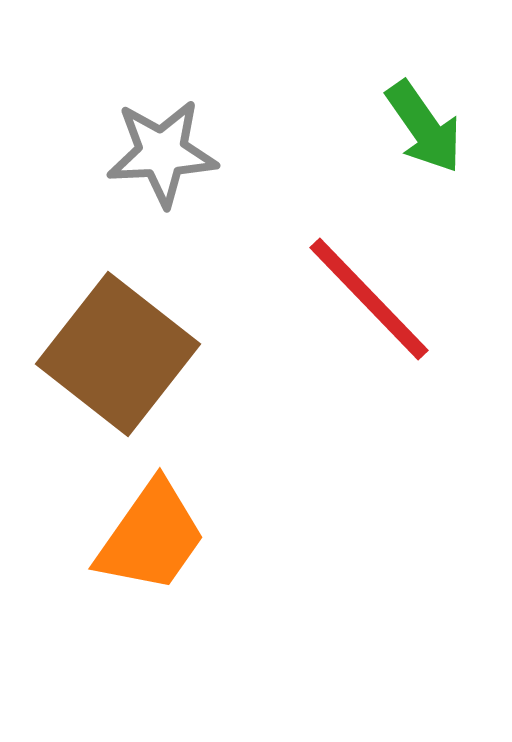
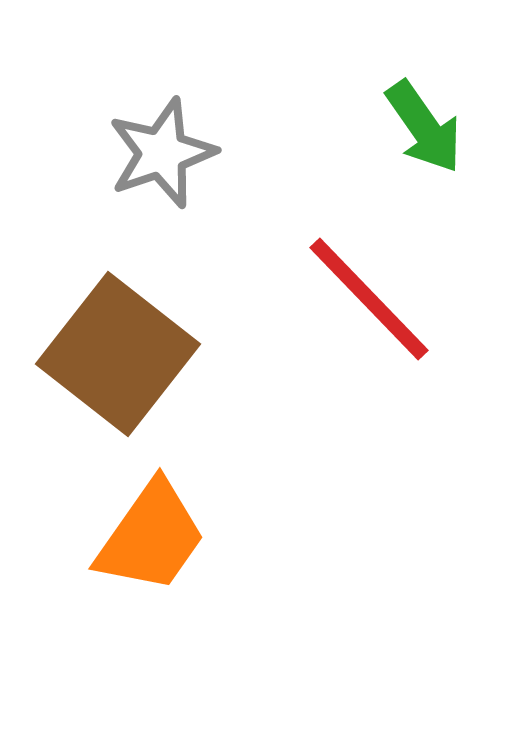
gray star: rotated 16 degrees counterclockwise
